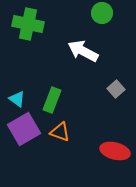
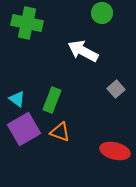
green cross: moved 1 px left, 1 px up
